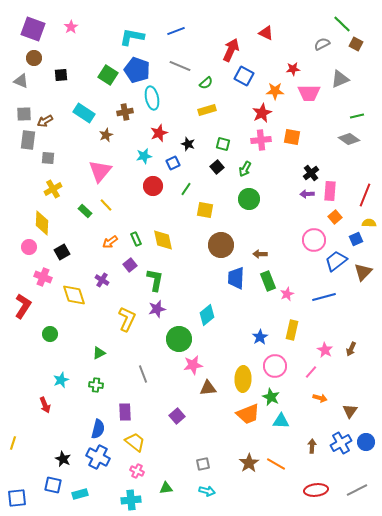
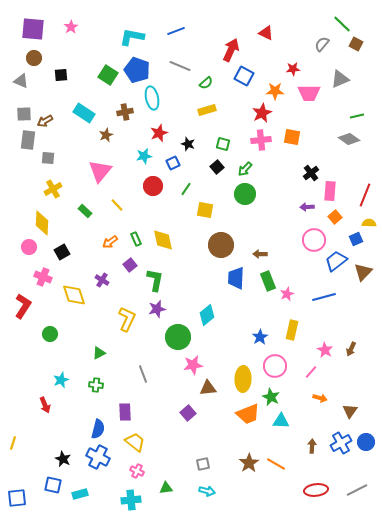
purple square at (33, 29): rotated 15 degrees counterclockwise
gray semicircle at (322, 44): rotated 21 degrees counterclockwise
green arrow at (245, 169): rotated 14 degrees clockwise
purple arrow at (307, 194): moved 13 px down
green circle at (249, 199): moved 4 px left, 5 px up
yellow line at (106, 205): moved 11 px right
green circle at (179, 339): moved 1 px left, 2 px up
purple square at (177, 416): moved 11 px right, 3 px up
